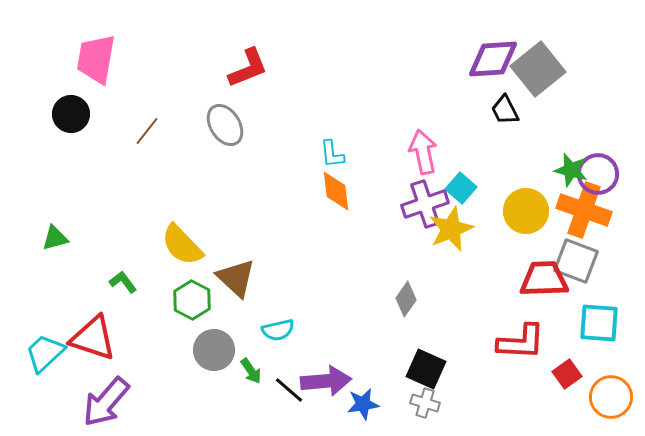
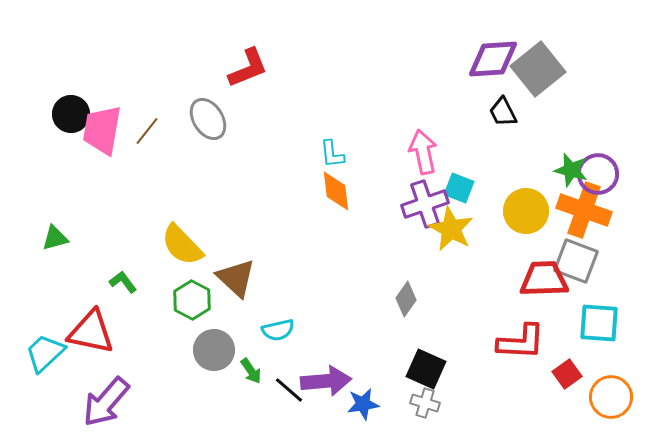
pink trapezoid at (96, 59): moved 6 px right, 71 px down
black trapezoid at (505, 110): moved 2 px left, 2 px down
gray ellipse at (225, 125): moved 17 px left, 6 px up
cyan square at (461, 188): moved 2 px left; rotated 20 degrees counterclockwise
yellow star at (451, 229): rotated 21 degrees counterclockwise
red triangle at (93, 338): moved 2 px left, 6 px up; rotated 6 degrees counterclockwise
